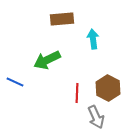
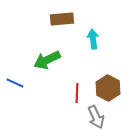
blue line: moved 1 px down
